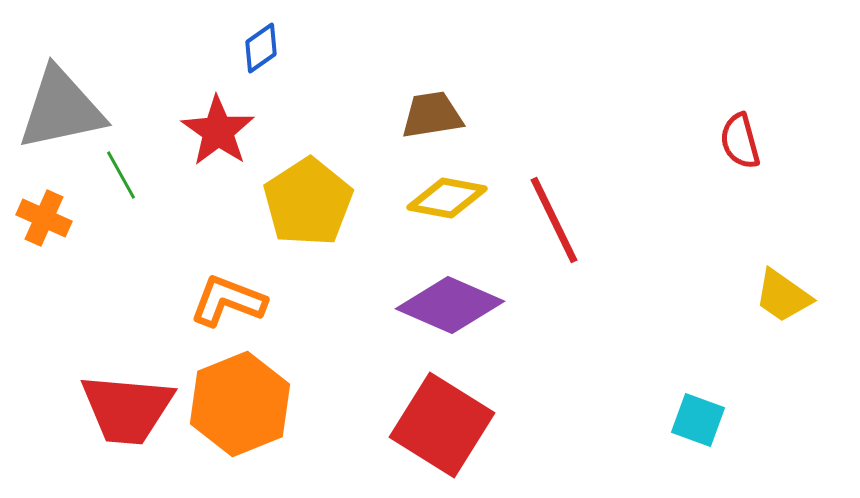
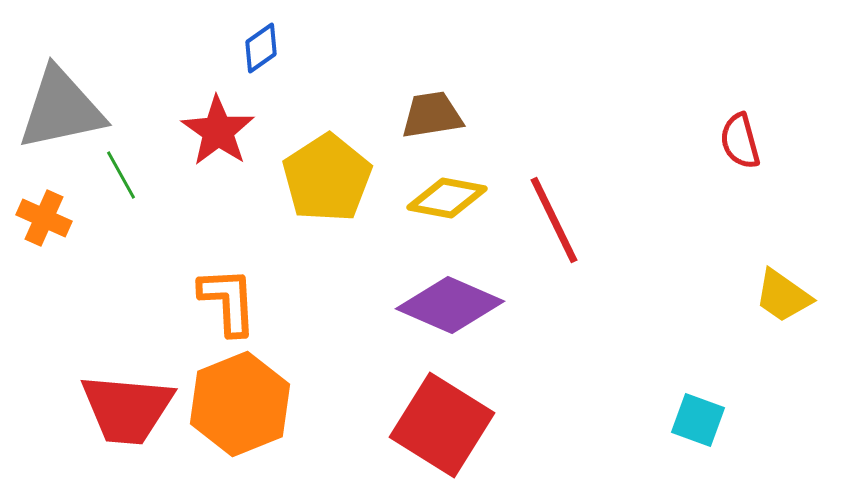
yellow pentagon: moved 19 px right, 24 px up
orange L-shape: rotated 66 degrees clockwise
